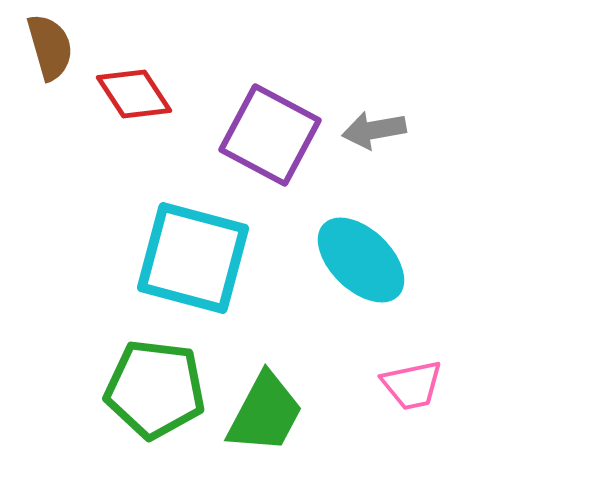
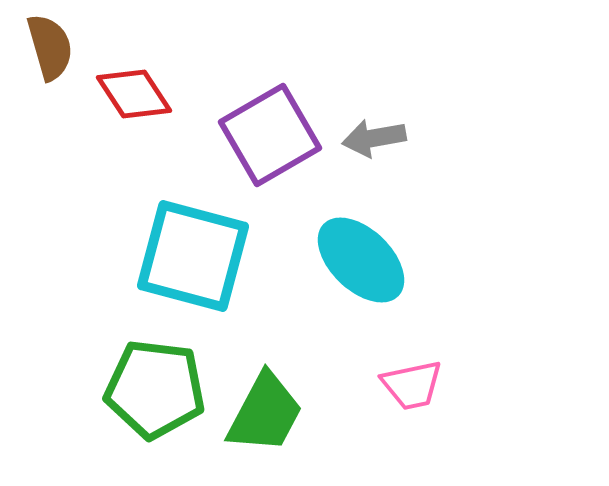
gray arrow: moved 8 px down
purple square: rotated 32 degrees clockwise
cyan square: moved 2 px up
